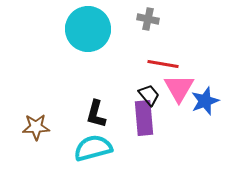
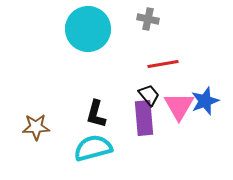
red line: rotated 20 degrees counterclockwise
pink triangle: moved 18 px down
